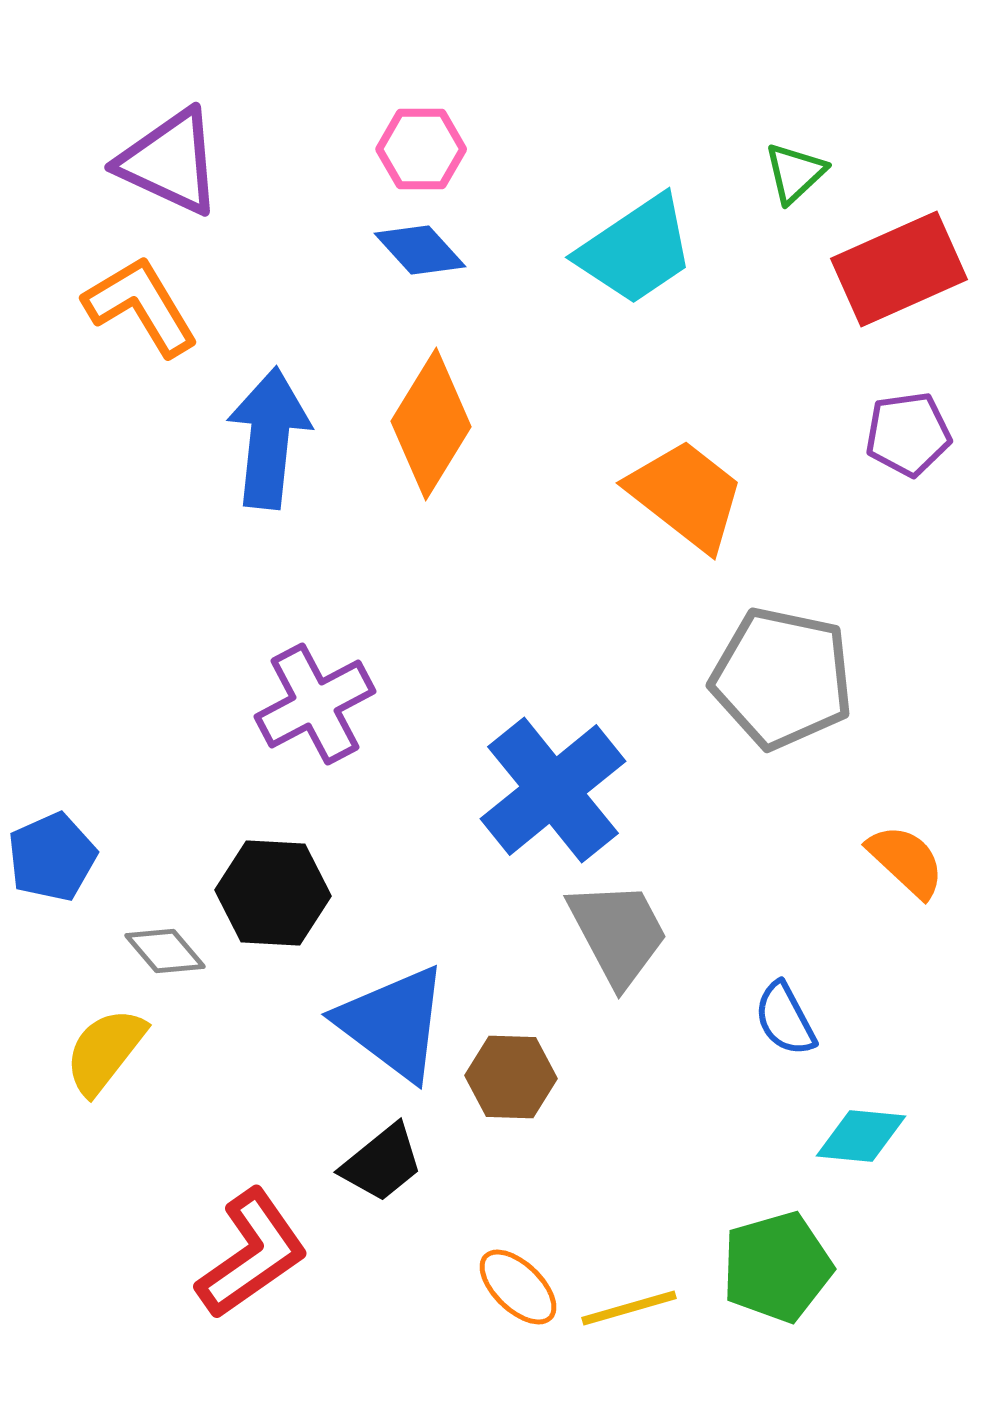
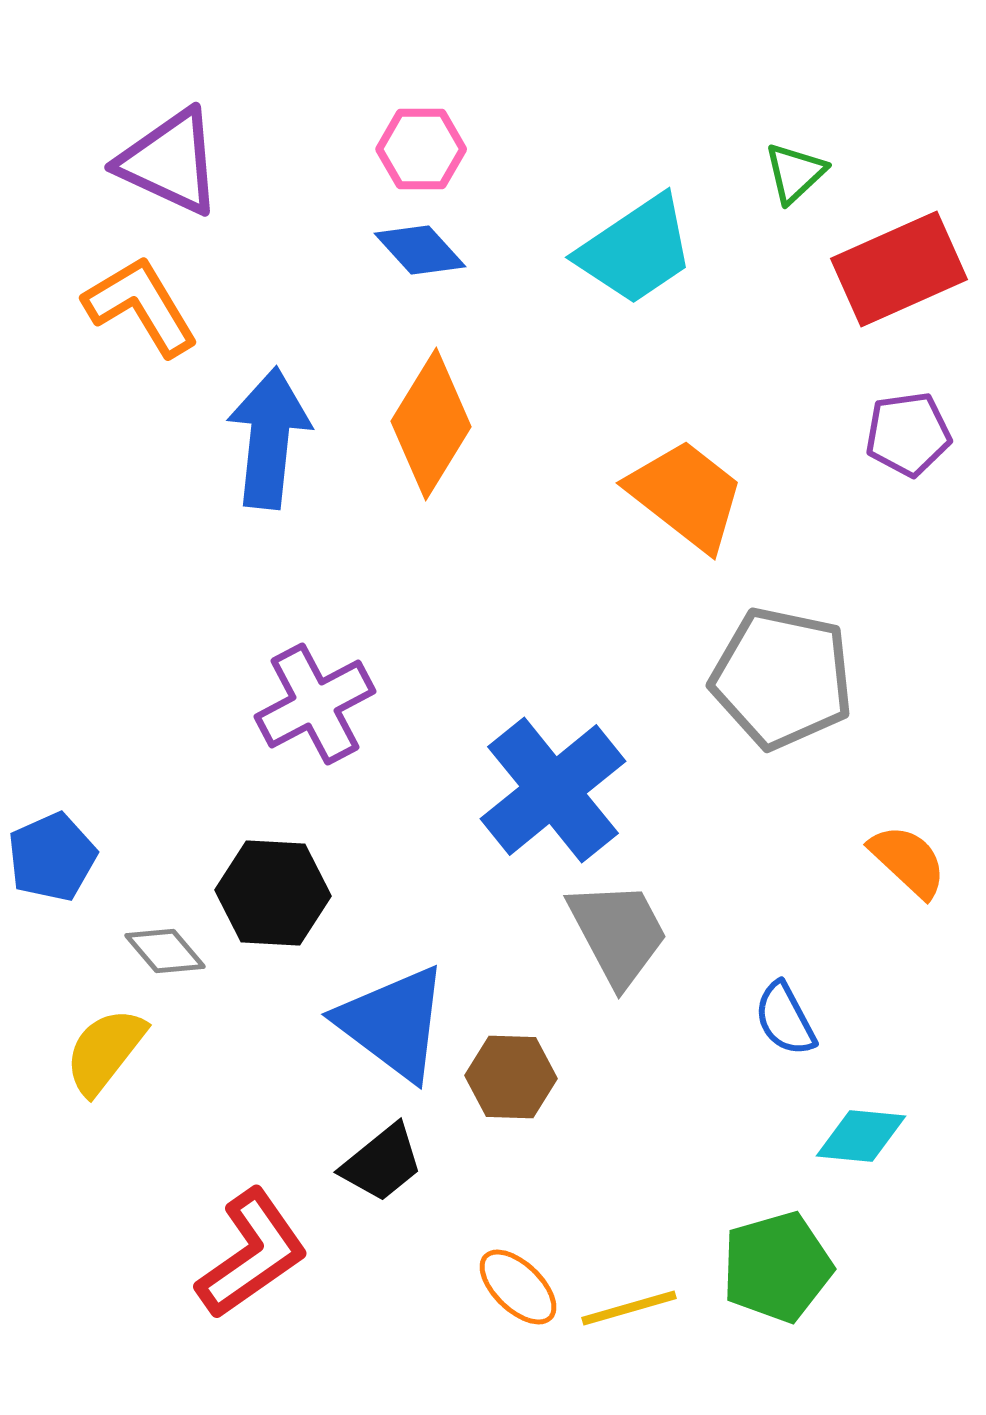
orange semicircle: moved 2 px right
